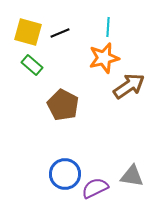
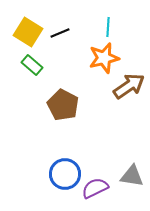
yellow square: rotated 16 degrees clockwise
